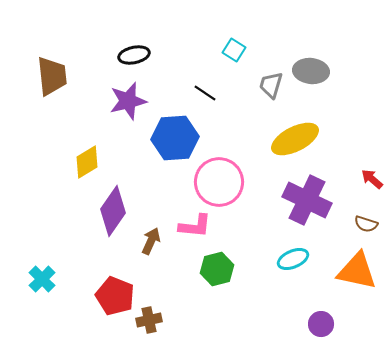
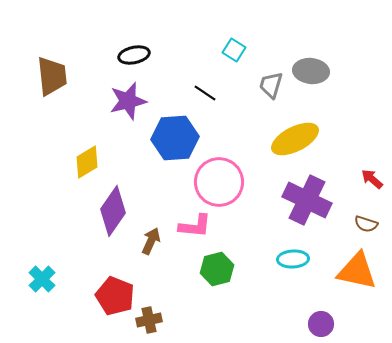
cyan ellipse: rotated 20 degrees clockwise
